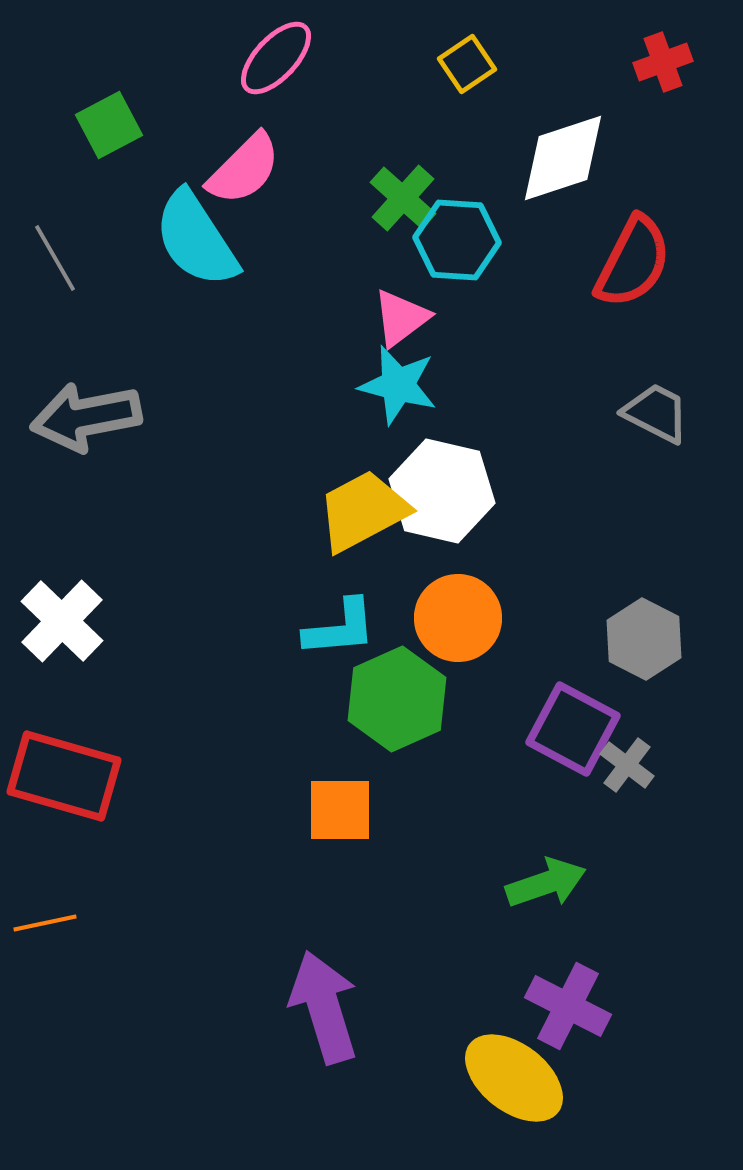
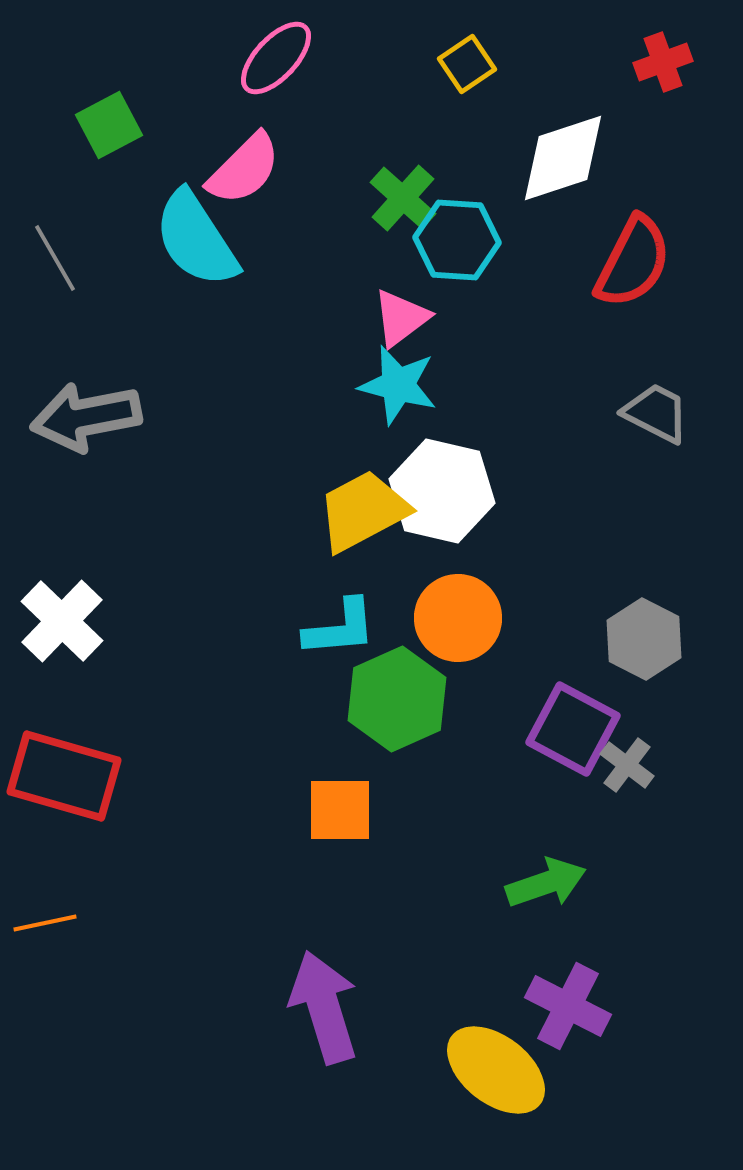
yellow ellipse: moved 18 px left, 8 px up
